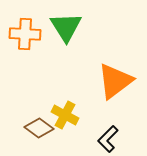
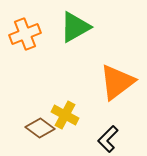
green triangle: moved 9 px right; rotated 32 degrees clockwise
orange cross: rotated 24 degrees counterclockwise
orange triangle: moved 2 px right, 1 px down
brown diamond: moved 1 px right
